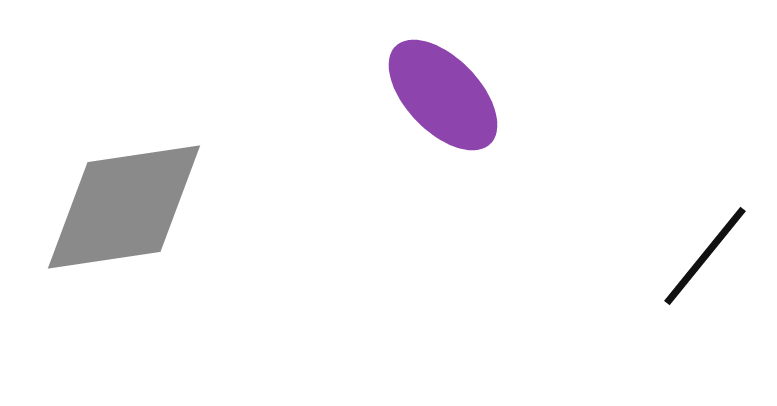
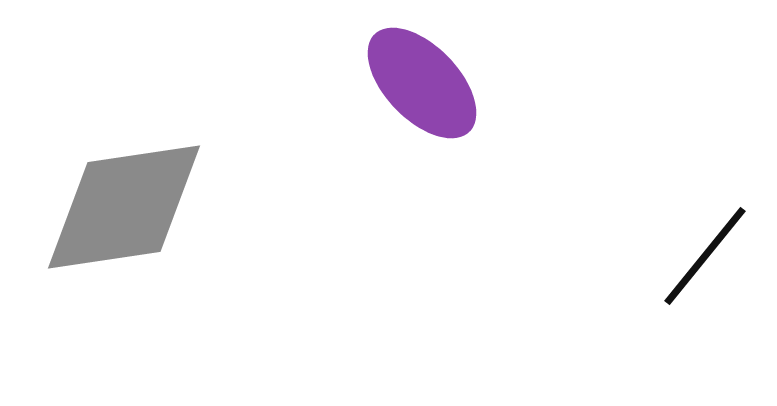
purple ellipse: moved 21 px left, 12 px up
